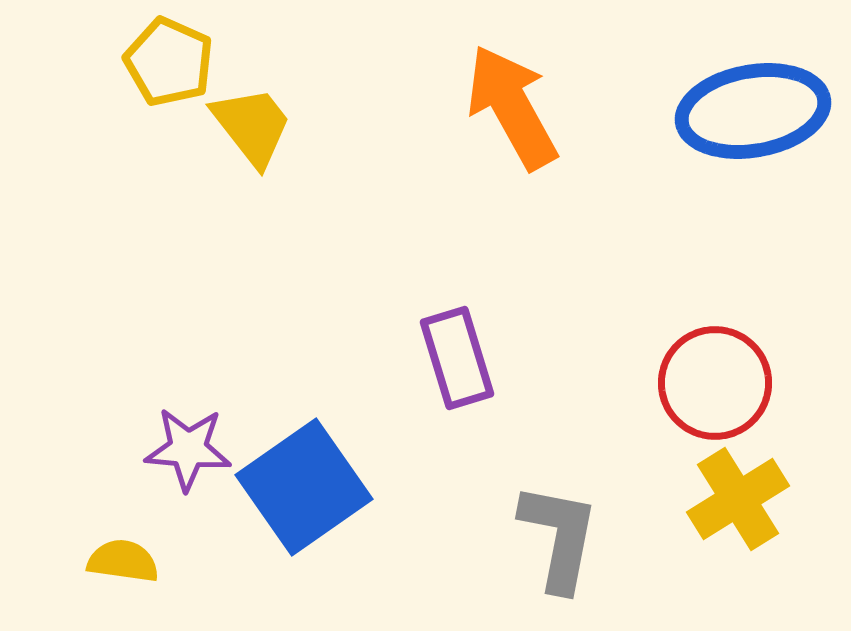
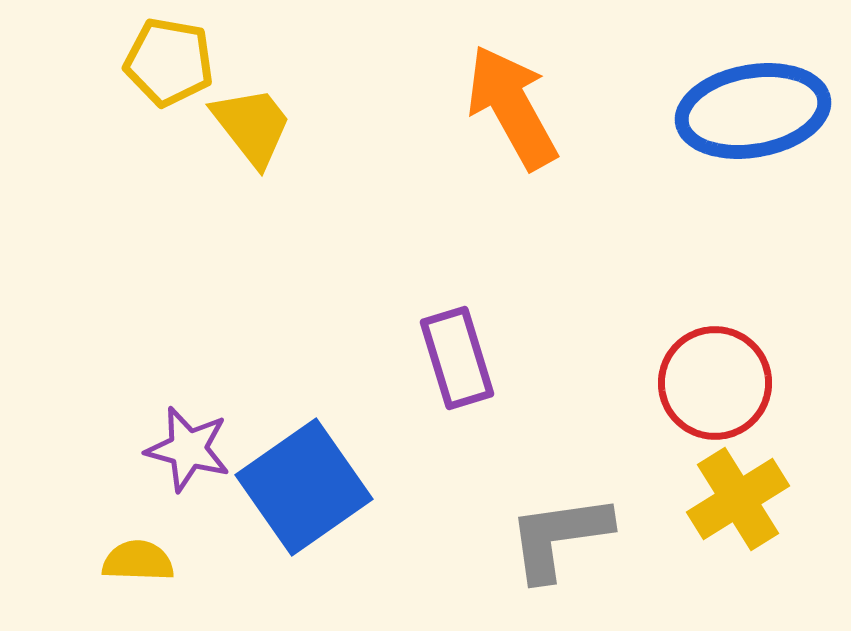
yellow pentagon: rotated 14 degrees counterclockwise
purple star: rotated 10 degrees clockwise
gray L-shape: rotated 109 degrees counterclockwise
yellow semicircle: moved 15 px right; rotated 6 degrees counterclockwise
